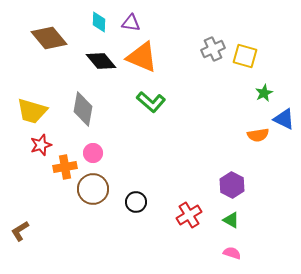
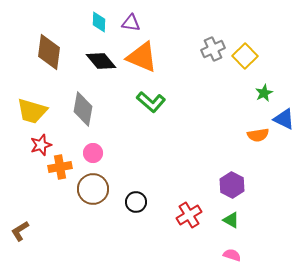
brown diamond: moved 14 px down; rotated 48 degrees clockwise
yellow square: rotated 30 degrees clockwise
orange cross: moved 5 px left
pink semicircle: moved 2 px down
